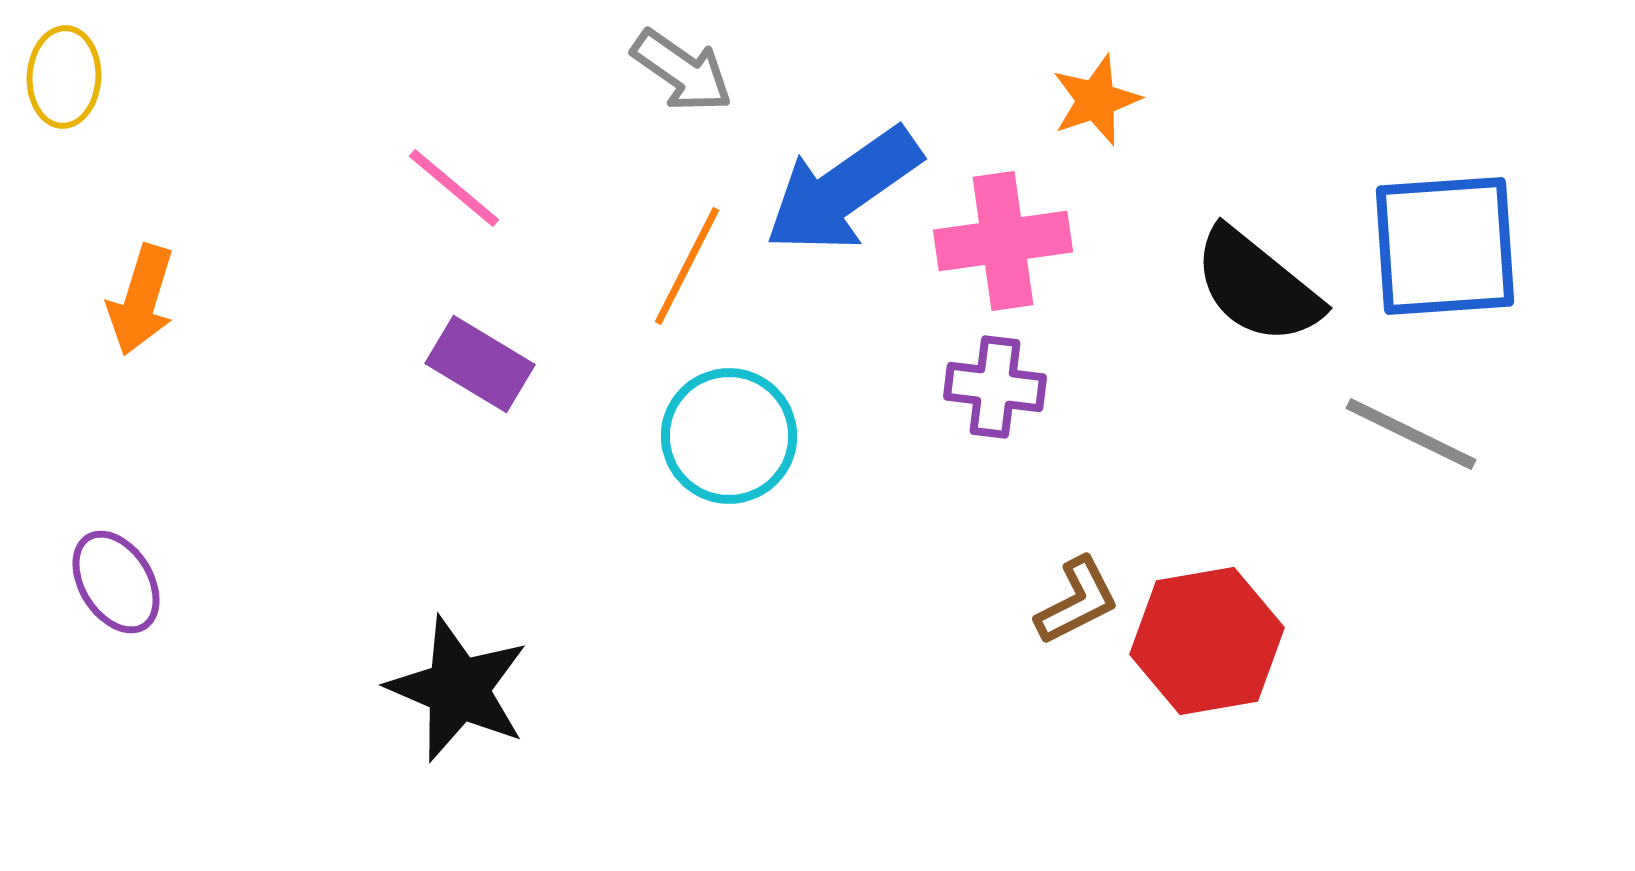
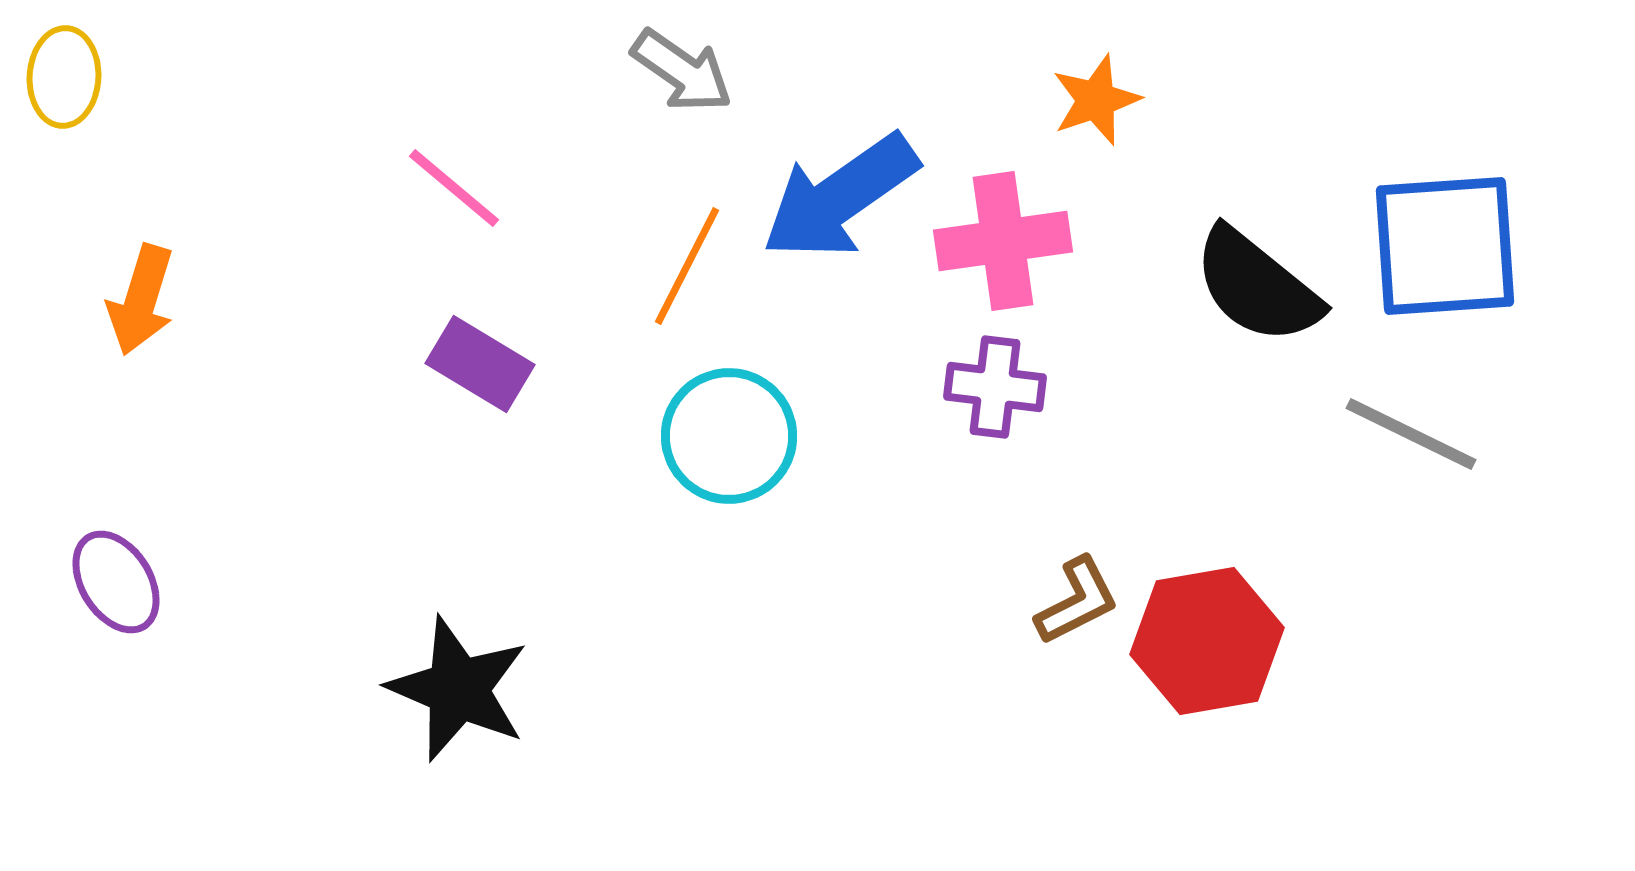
blue arrow: moved 3 px left, 7 px down
